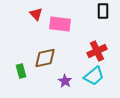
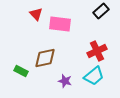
black rectangle: moved 2 px left; rotated 49 degrees clockwise
green rectangle: rotated 48 degrees counterclockwise
purple star: rotated 16 degrees counterclockwise
